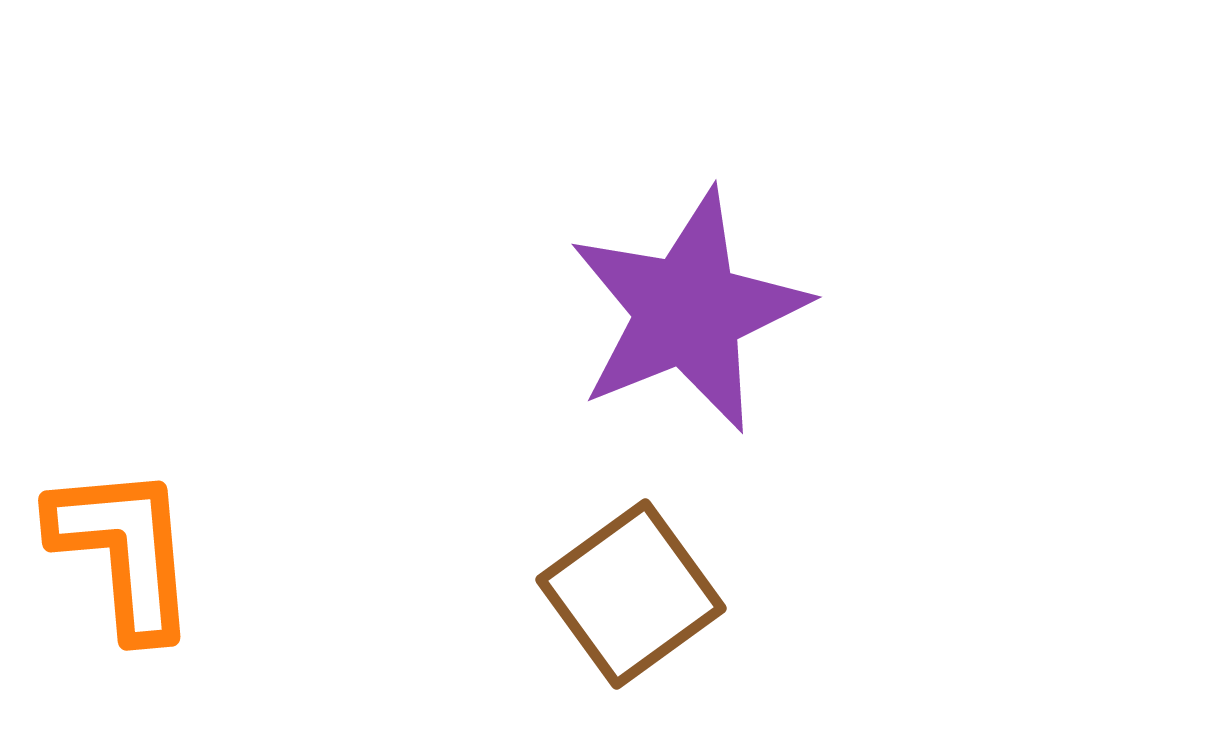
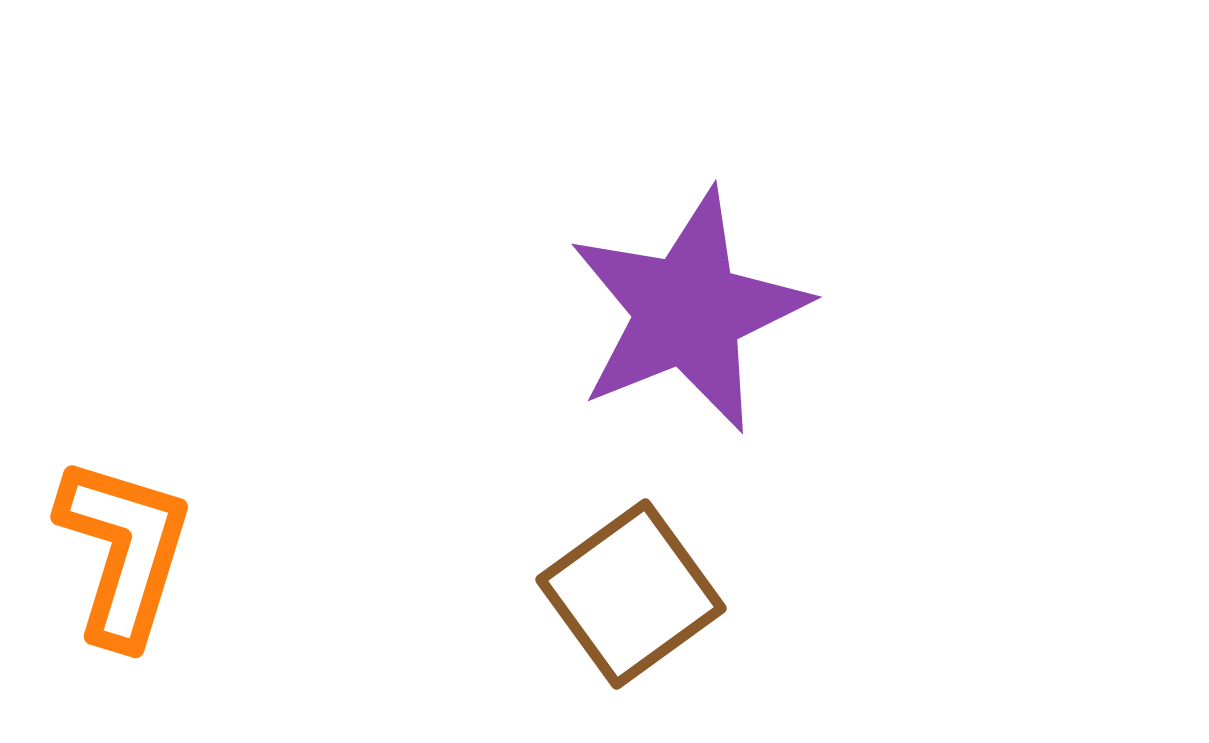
orange L-shape: rotated 22 degrees clockwise
